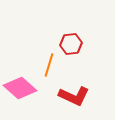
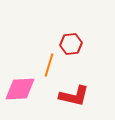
pink diamond: moved 1 px down; rotated 44 degrees counterclockwise
red L-shape: rotated 12 degrees counterclockwise
